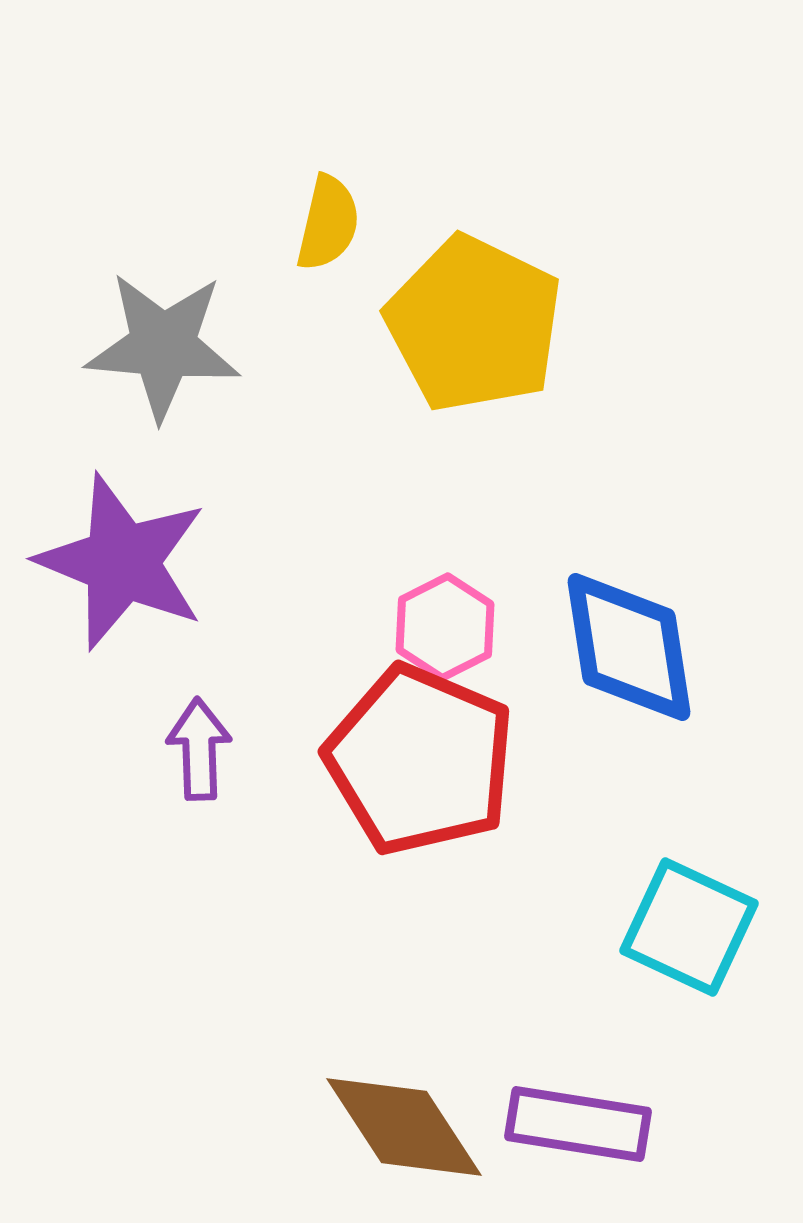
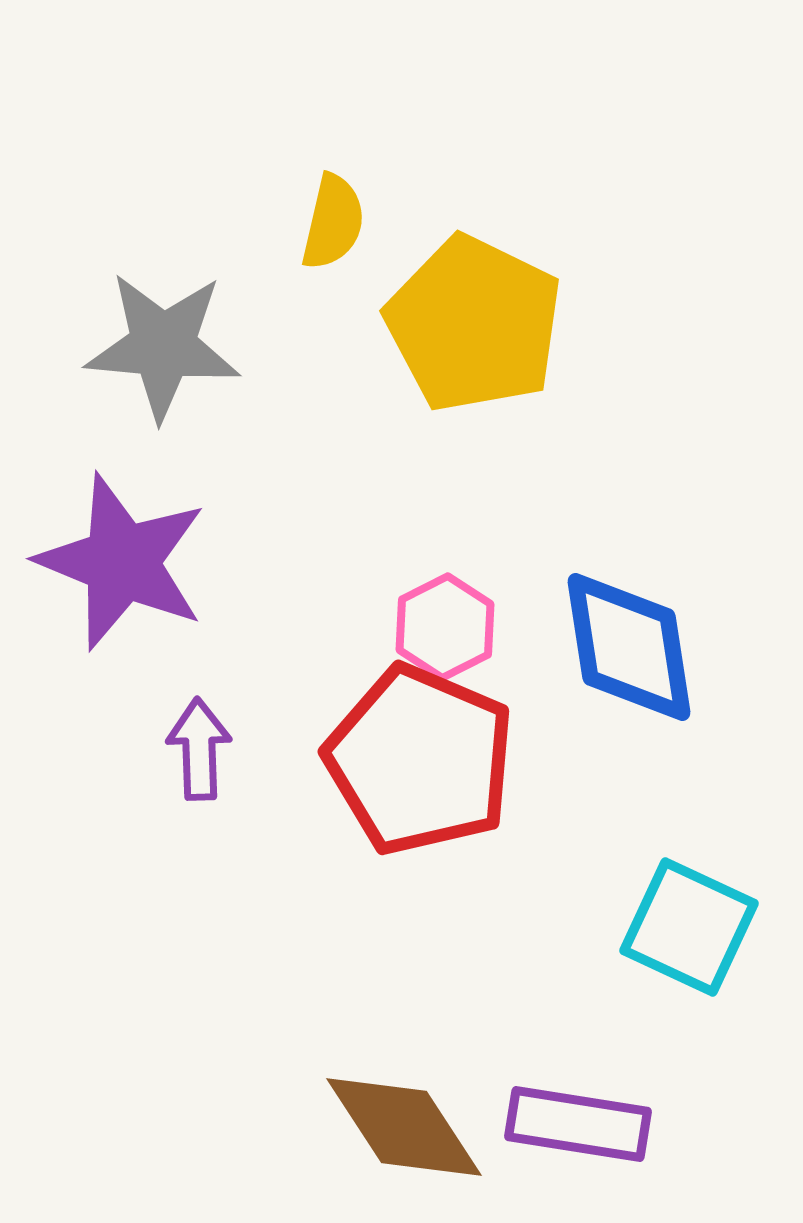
yellow semicircle: moved 5 px right, 1 px up
